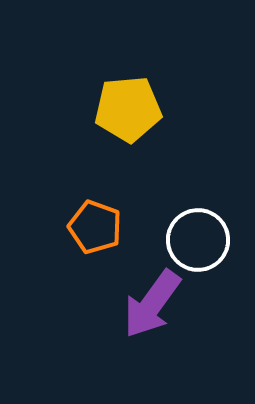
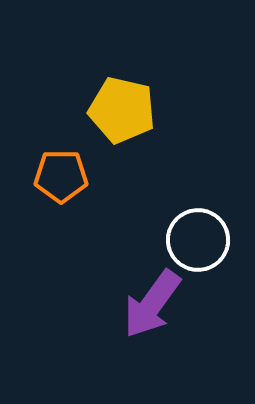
yellow pentagon: moved 6 px left, 1 px down; rotated 18 degrees clockwise
orange pentagon: moved 34 px left, 51 px up; rotated 20 degrees counterclockwise
